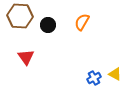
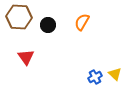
brown hexagon: moved 1 px left, 1 px down
yellow triangle: rotated 16 degrees clockwise
blue cross: moved 1 px right, 1 px up
